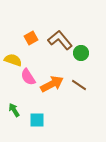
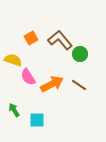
green circle: moved 1 px left, 1 px down
